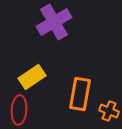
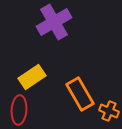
orange rectangle: rotated 40 degrees counterclockwise
